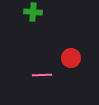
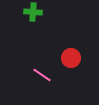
pink line: rotated 36 degrees clockwise
